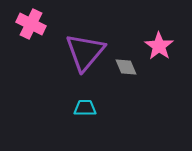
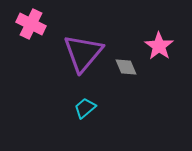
purple triangle: moved 2 px left, 1 px down
cyan trapezoid: rotated 40 degrees counterclockwise
